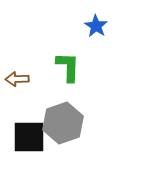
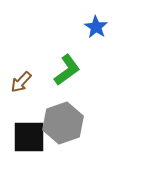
blue star: moved 1 px down
green L-shape: moved 1 px left, 3 px down; rotated 52 degrees clockwise
brown arrow: moved 4 px right, 3 px down; rotated 45 degrees counterclockwise
